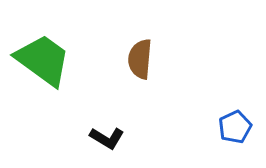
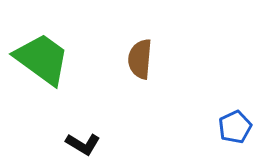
green trapezoid: moved 1 px left, 1 px up
black L-shape: moved 24 px left, 6 px down
